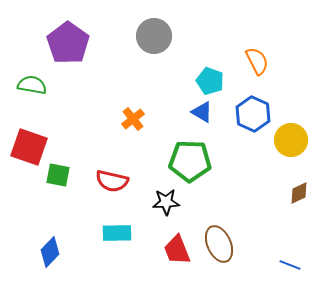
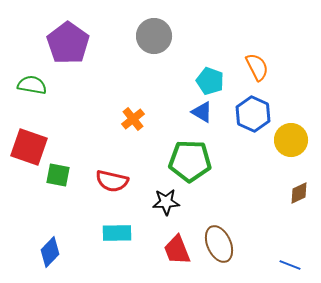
orange semicircle: moved 6 px down
